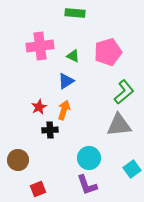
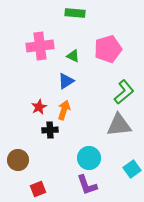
pink pentagon: moved 3 px up
